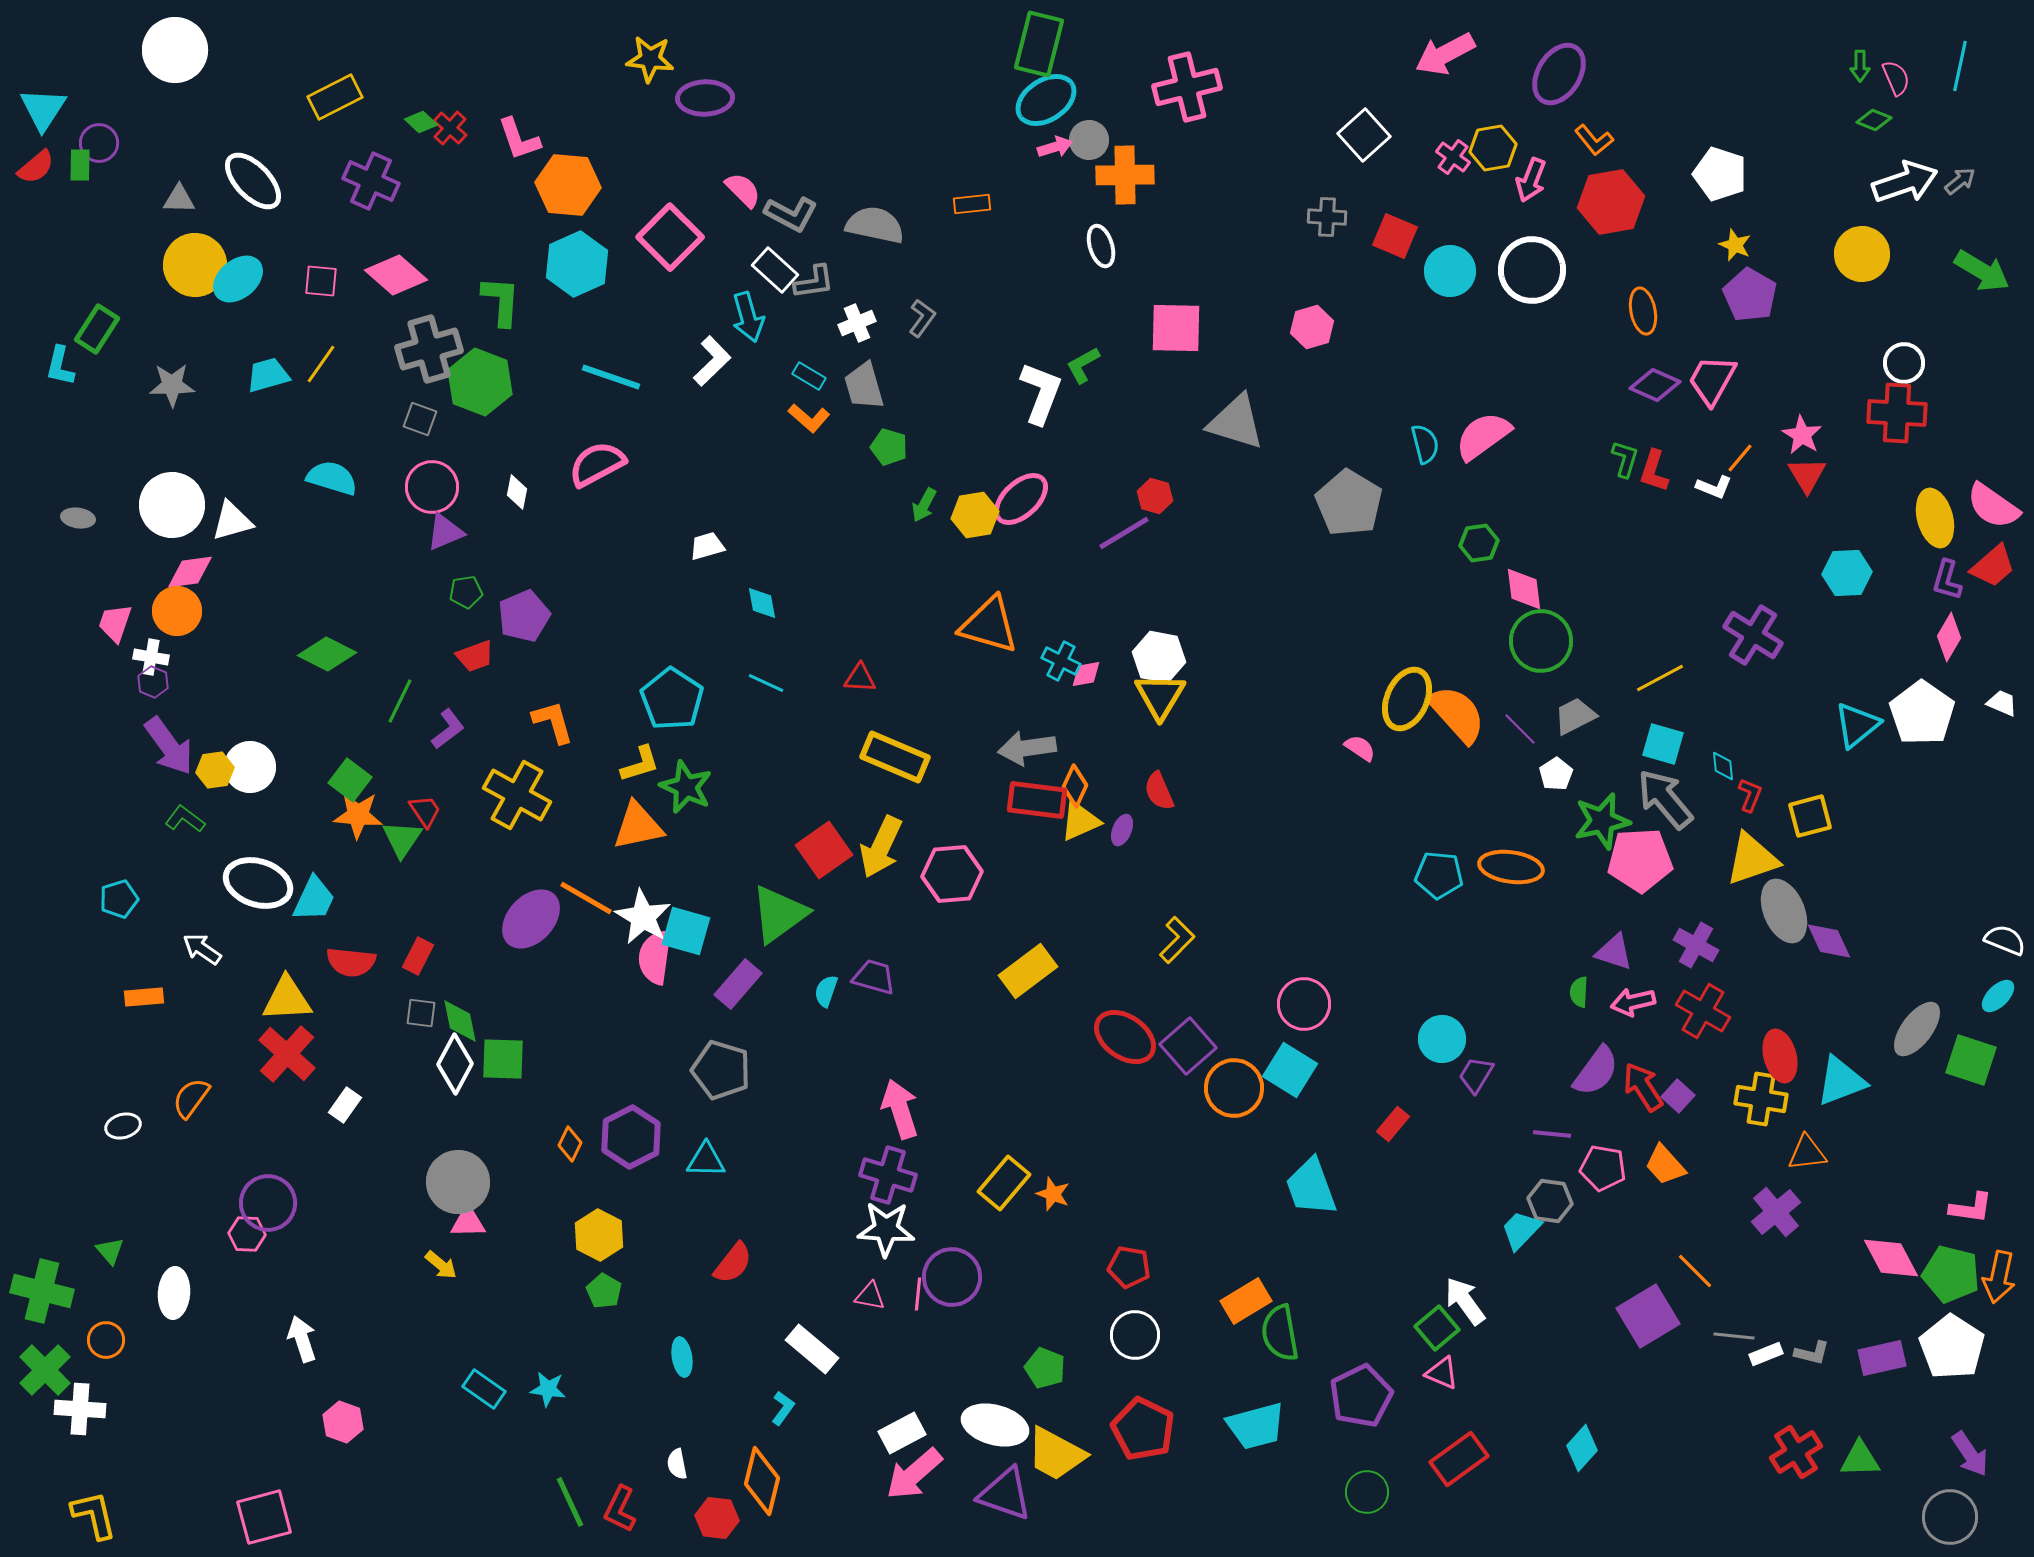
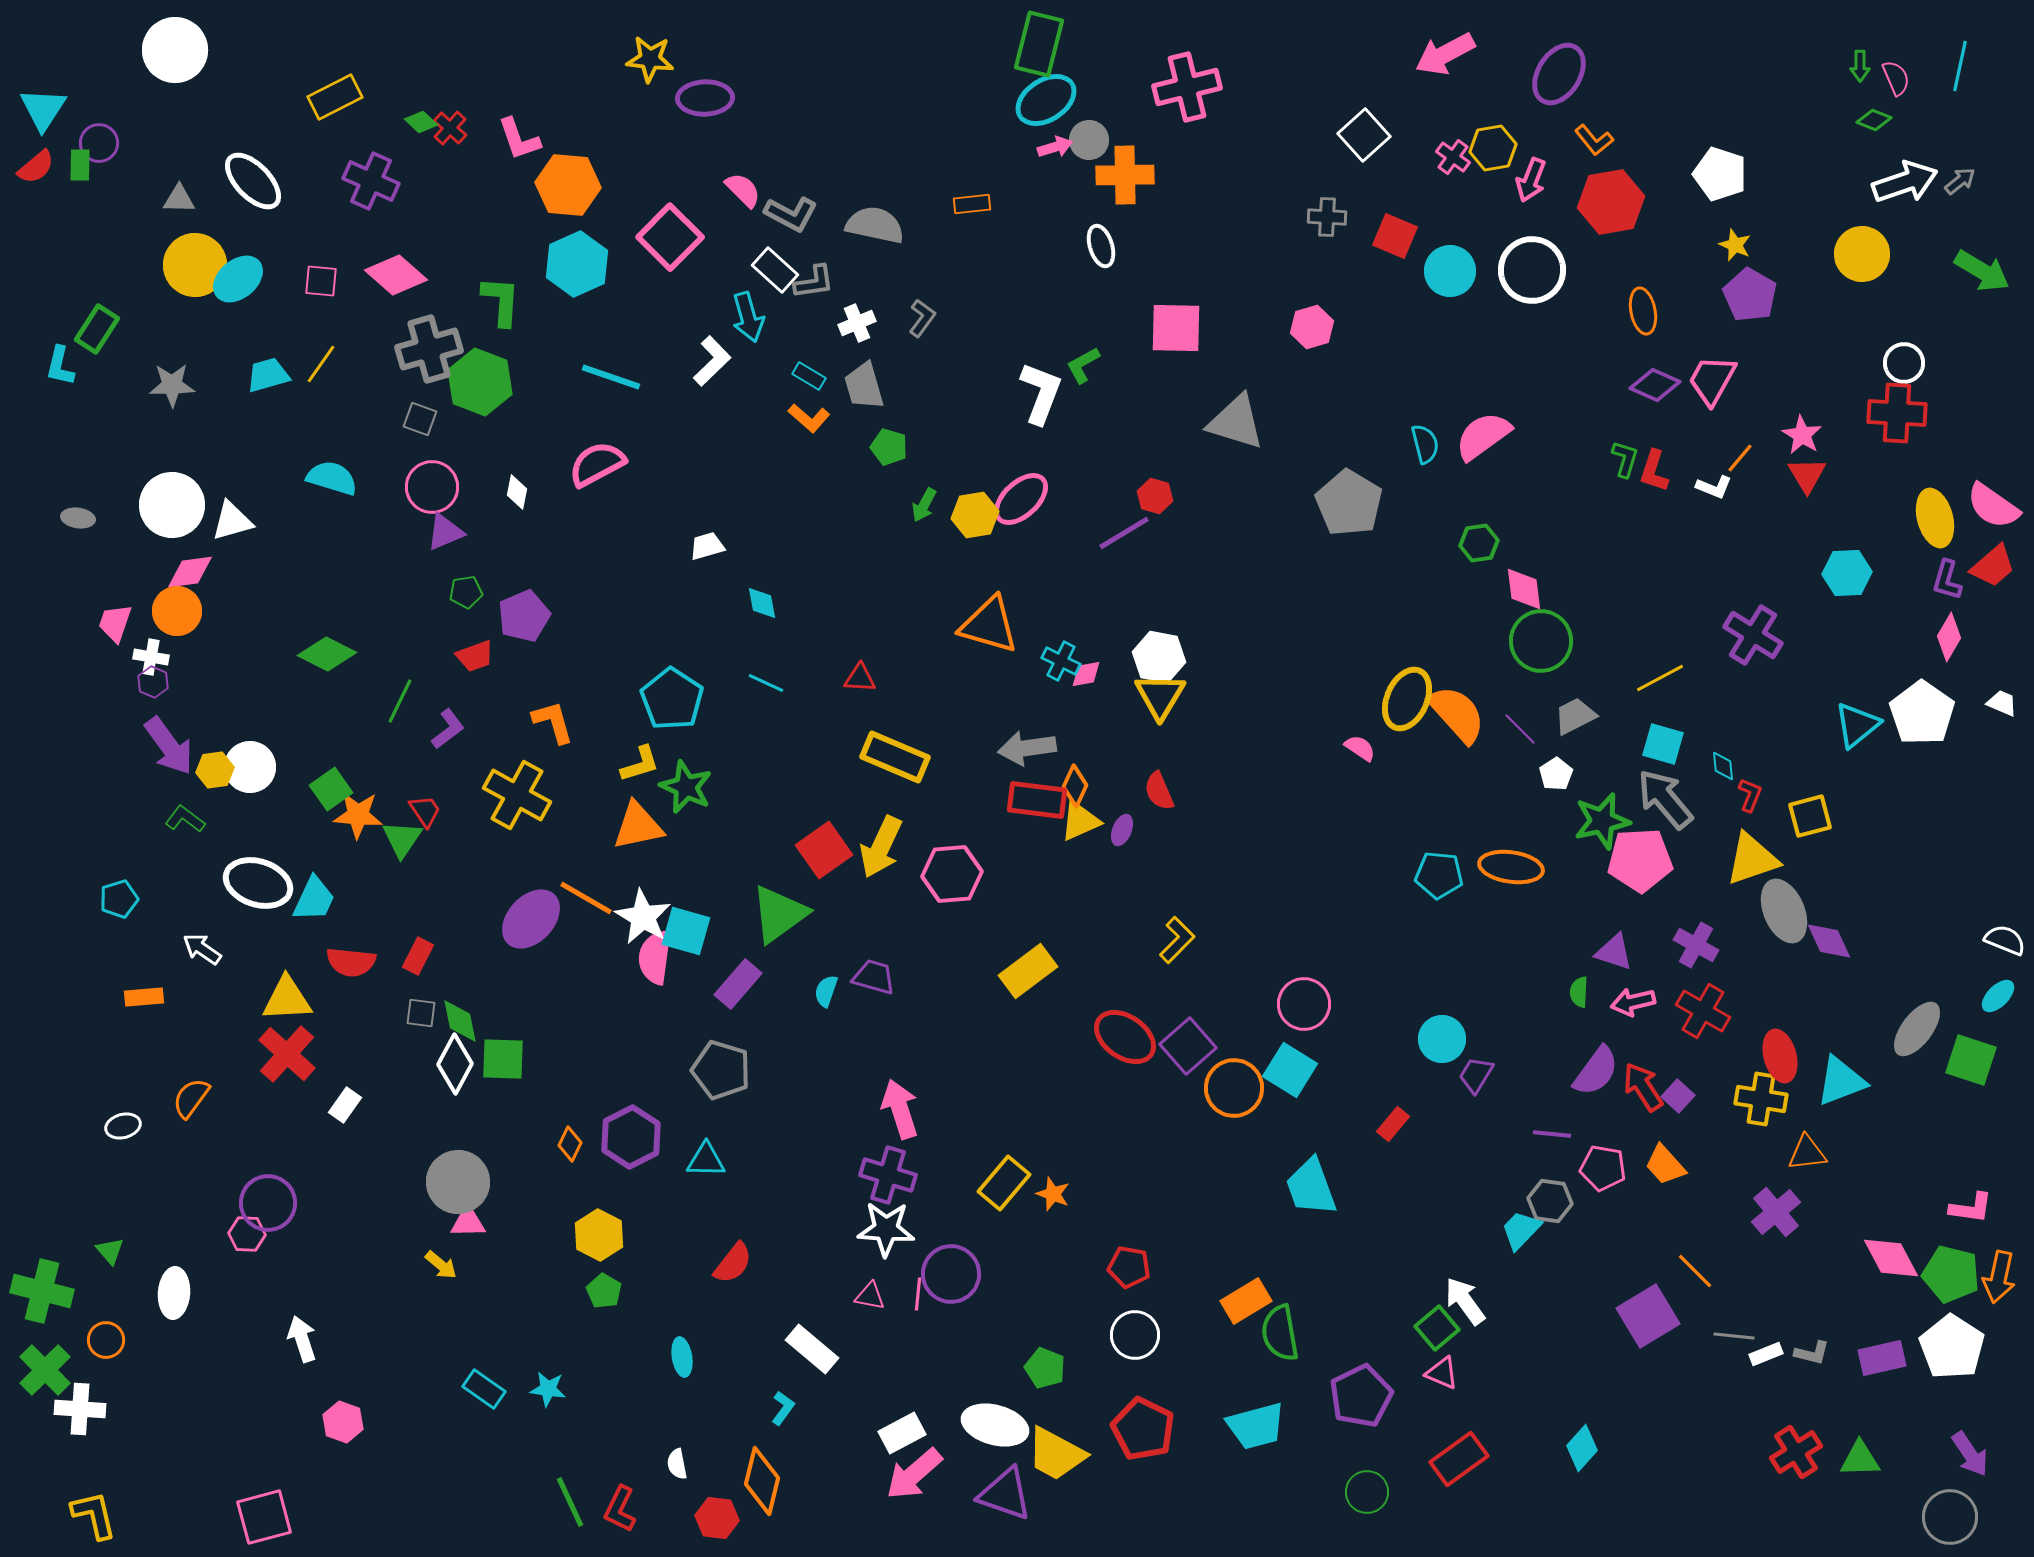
green square at (350, 780): moved 19 px left, 9 px down; rotated 18 degrees clockwise
purple circle at (952, 1277): moved 1 px left, 3 px up
